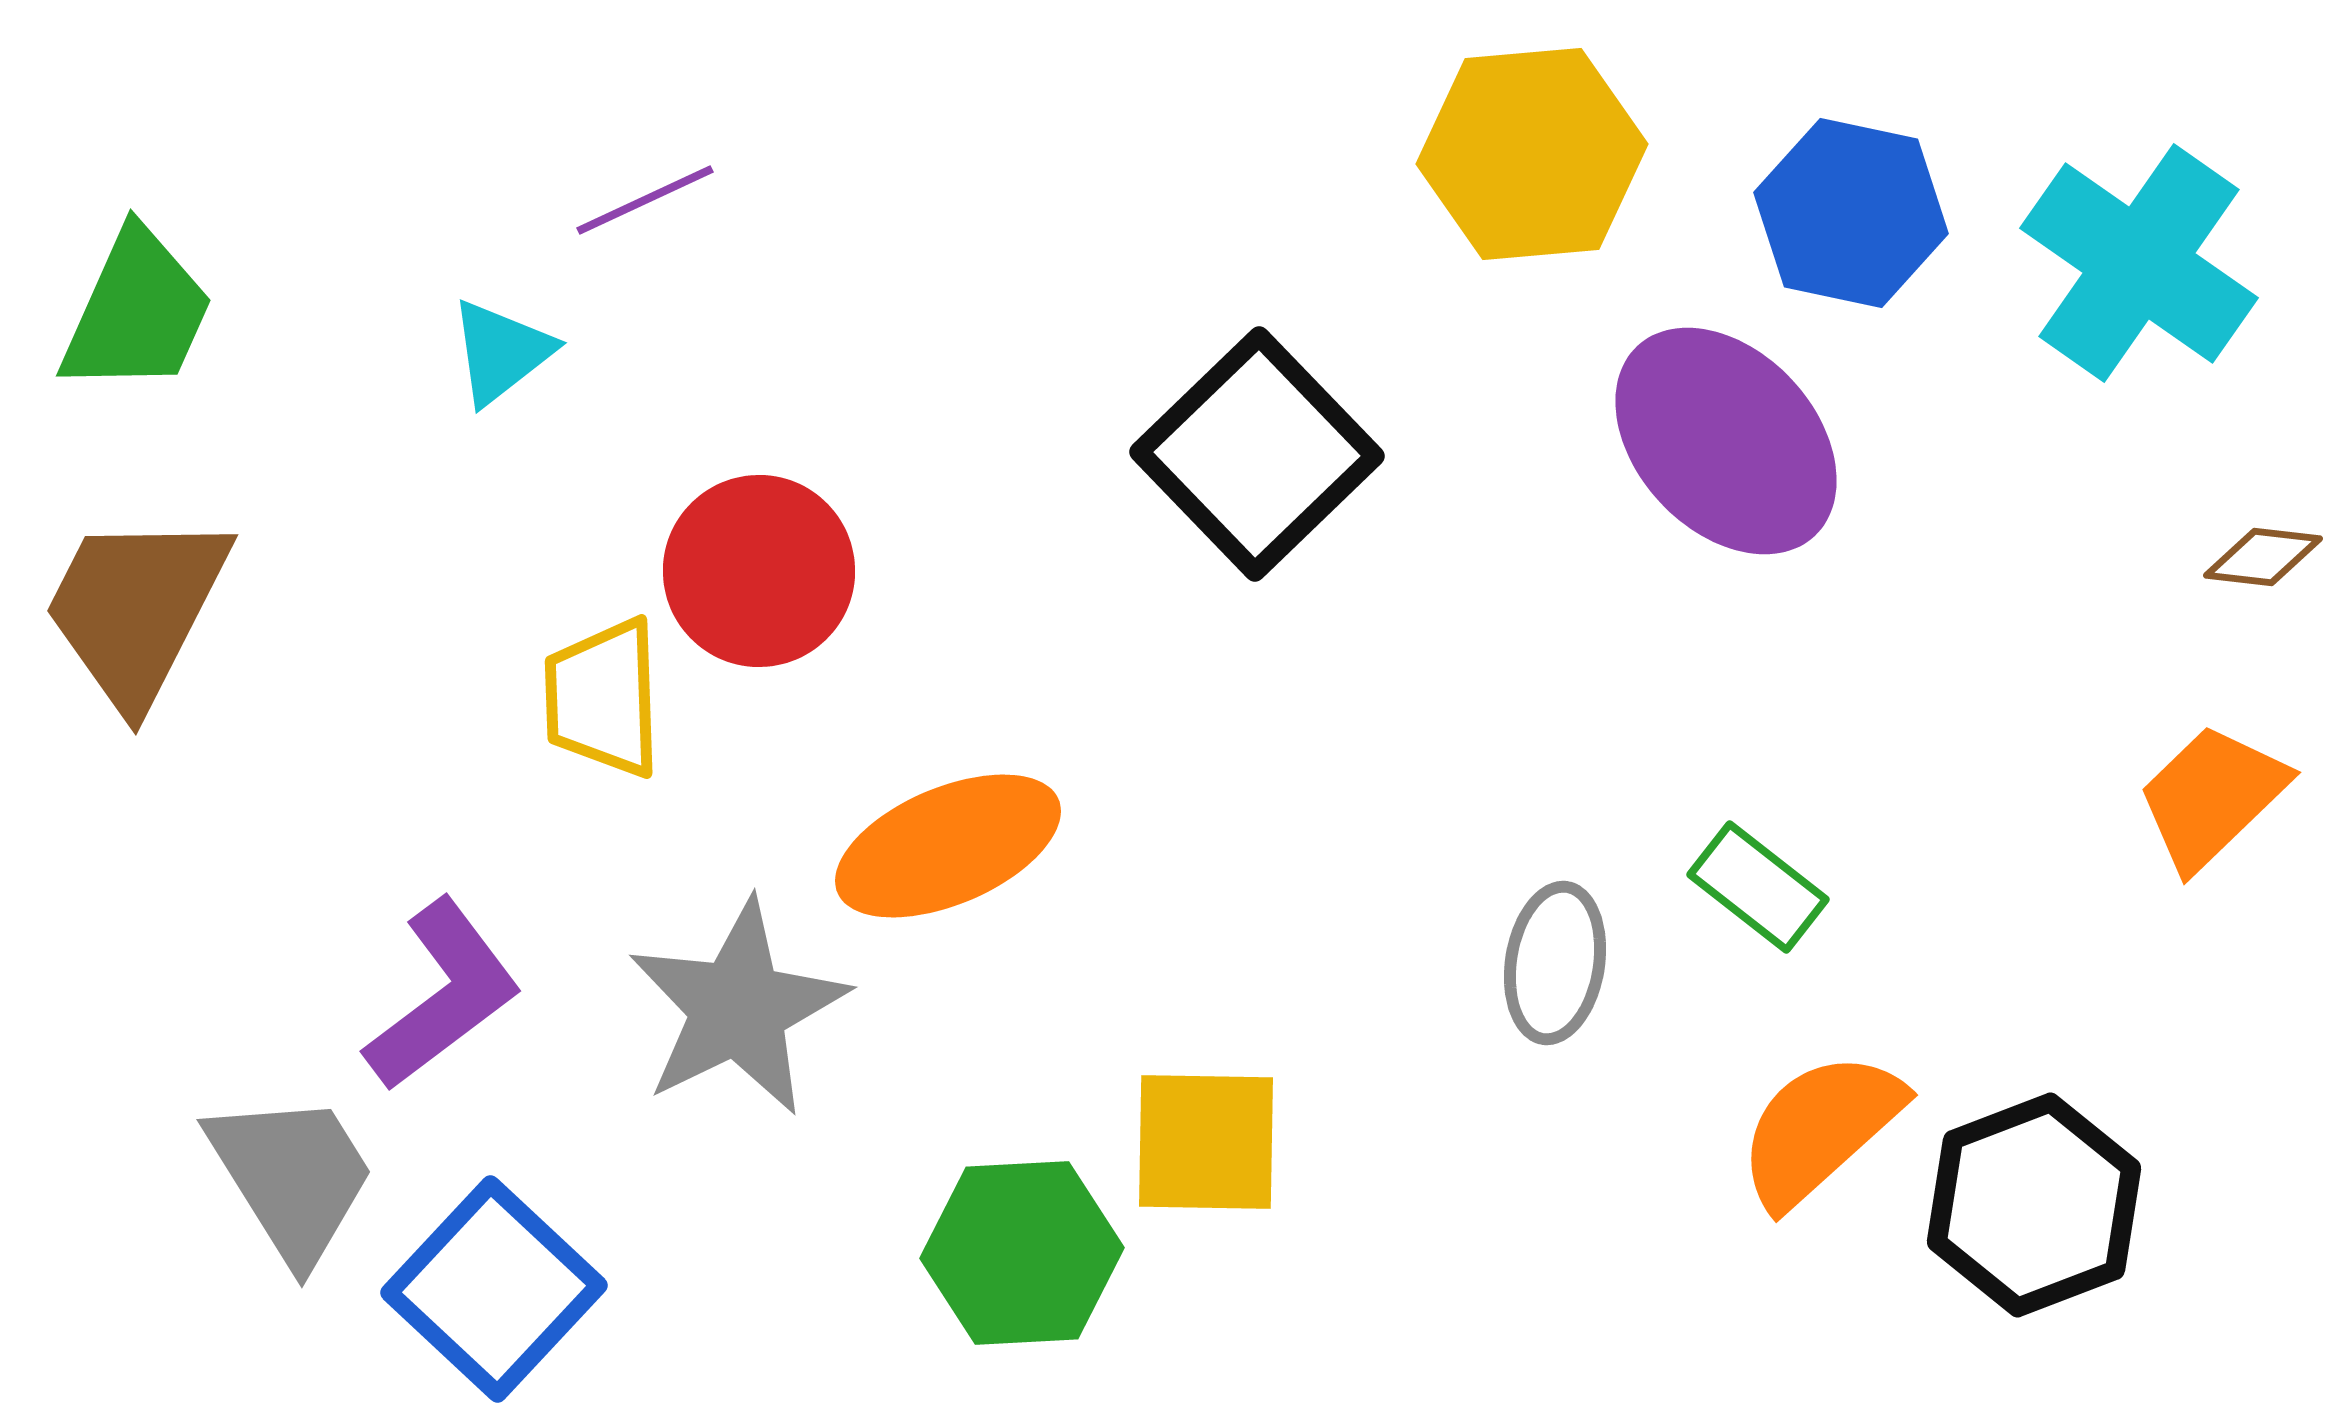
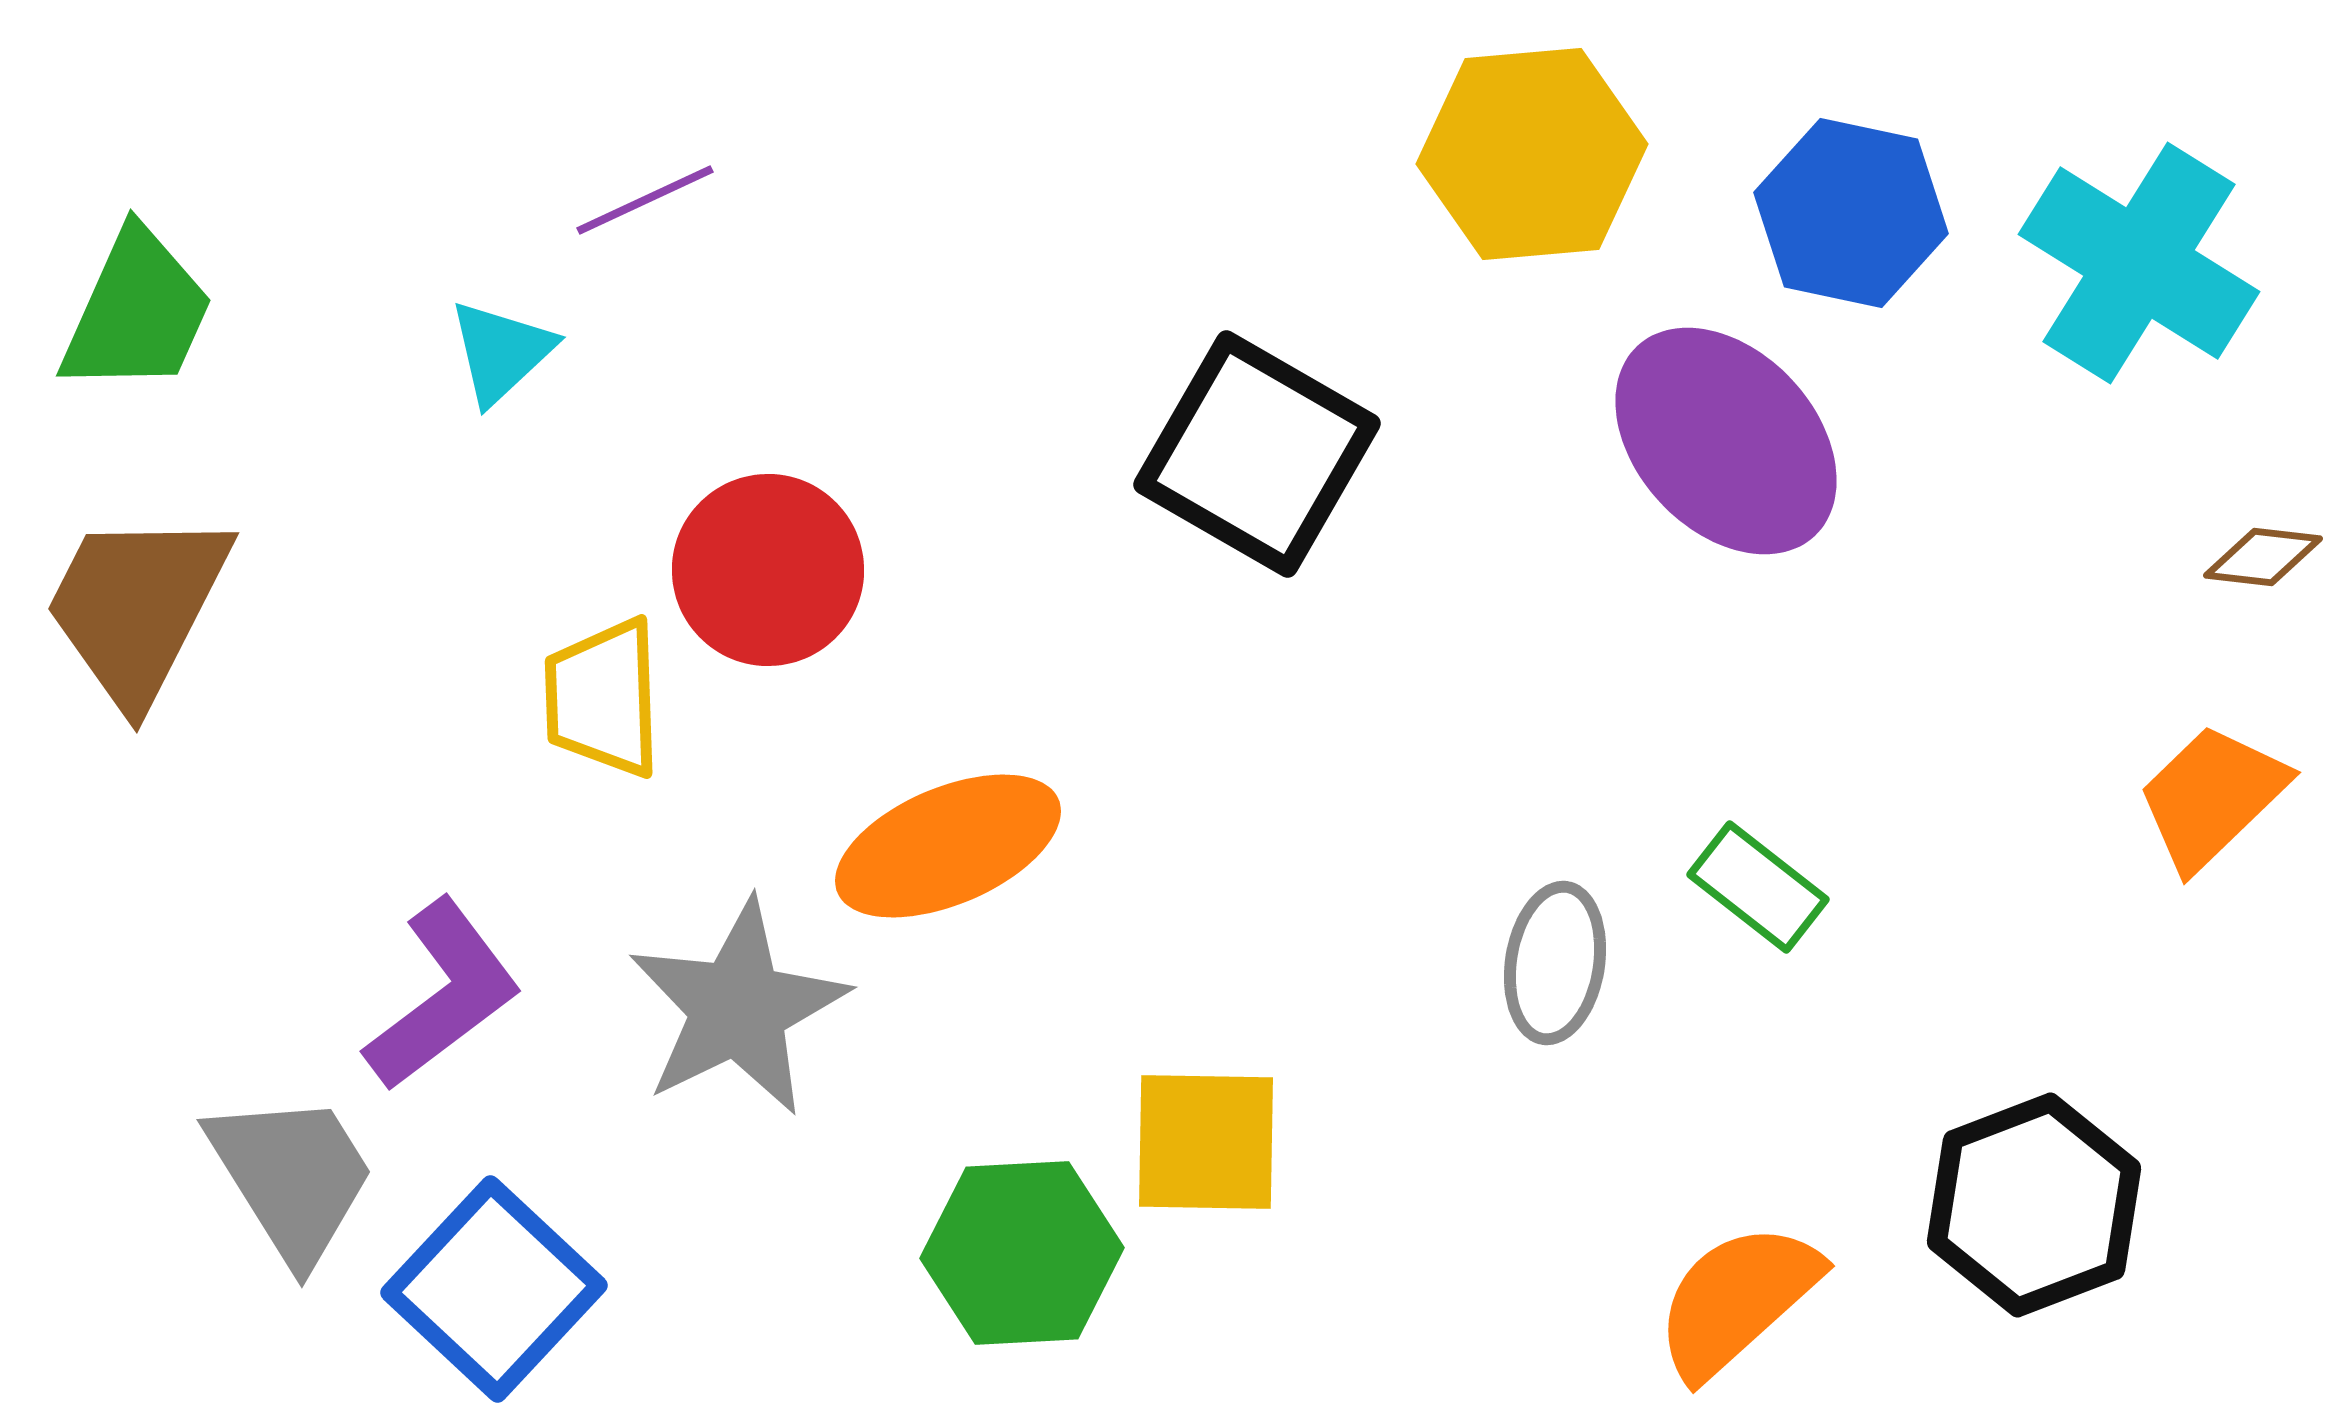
cyan cross: rotated 3 degrees counterclockwise
cyan triangle: rotated 5 degrees counterclockwise
black square: rotated 16 degrees counterclockwise
red circle: moved 9 px right, 1 px up
brown trapezoid: moved 1 px right, 2 px up
orange semicircle: moved 83 px left, 171 px down
